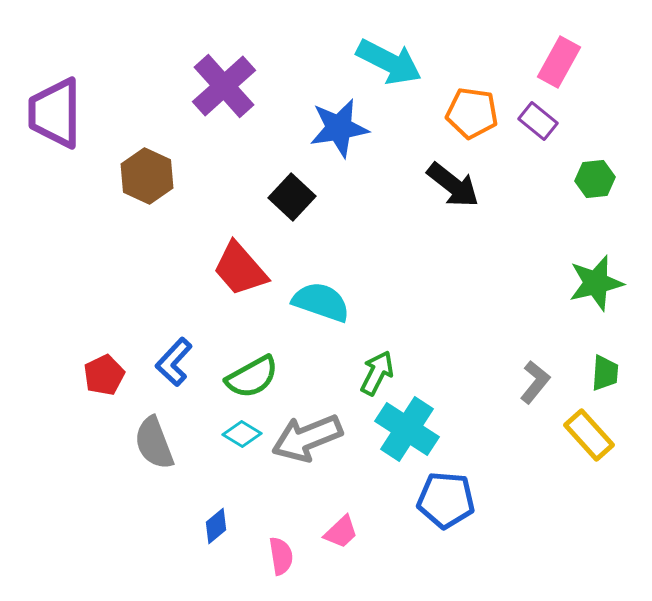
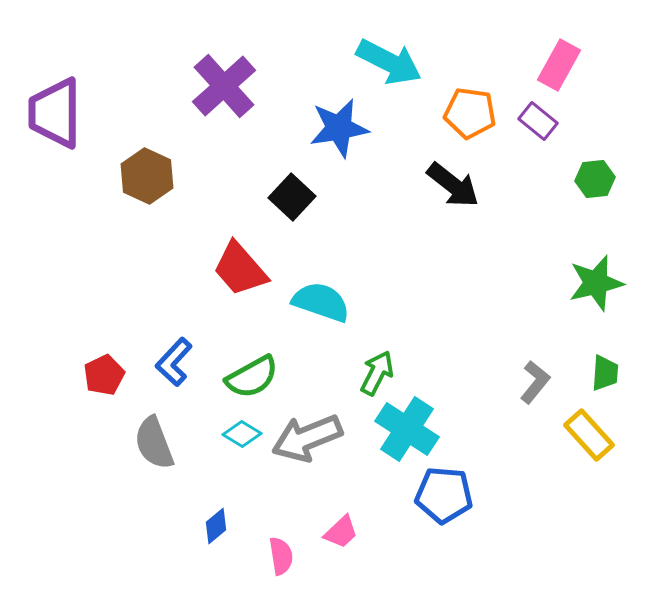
pink rectangle: moved 3 px down
orange pentagon: moved 2 px left
blue pentagon: moved 2 px left, 5 px up
